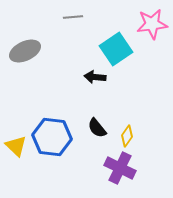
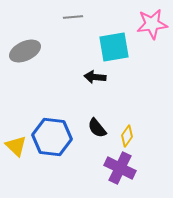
cyan square: moved 2 px left, 2 px up; rotated 24 degrees clockwise
